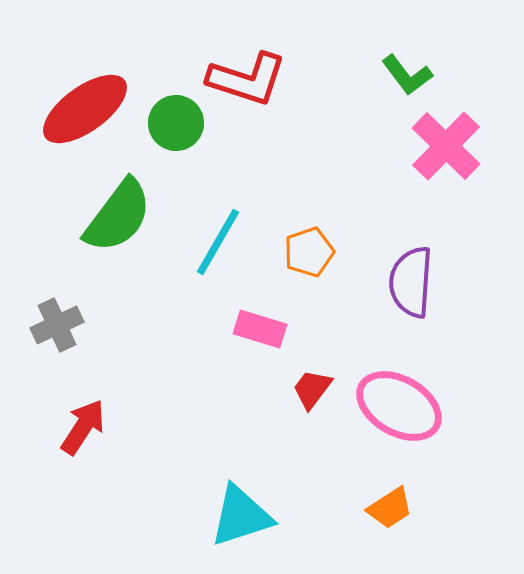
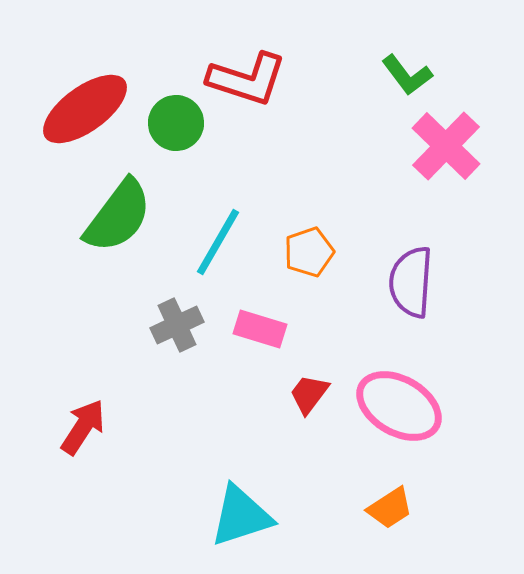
gray cross: moved 120 px right
red trapezoid: moved 3 px left, 5 px down
